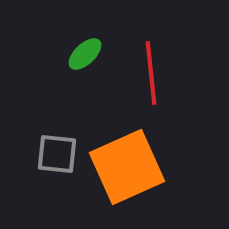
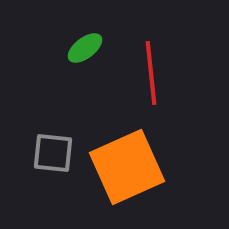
green ellipse: moved 6 px up; rotated 6 degrees clockwise
gray square: moved 4 px left, 1 px up
